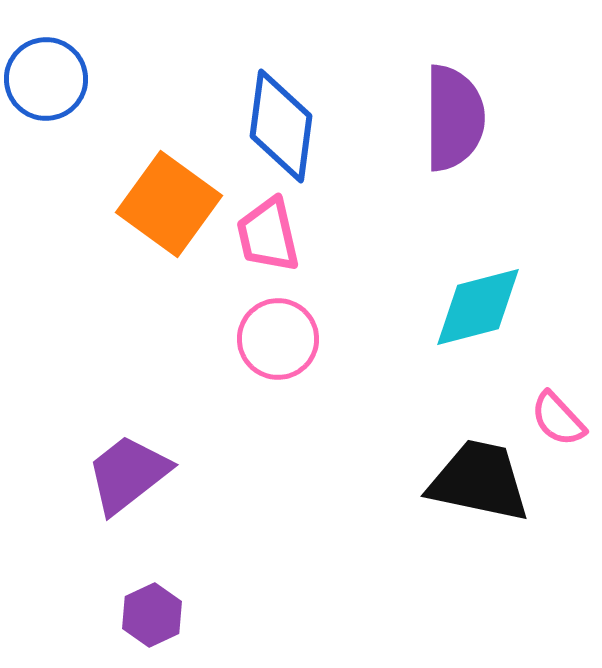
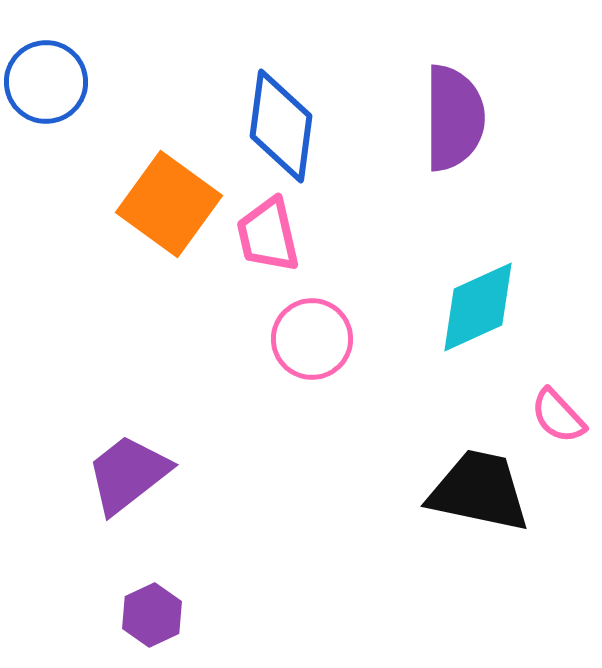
blue circle: moved 3 px down
cyan diamond: rotated 10 degrees counterclockwise
pink circle: moved 34 px right
pink semicircle: moved 3 px up
black trapezoid: moved 10 px down
